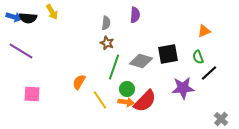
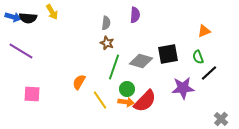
blue arrow: moved 1 px left
